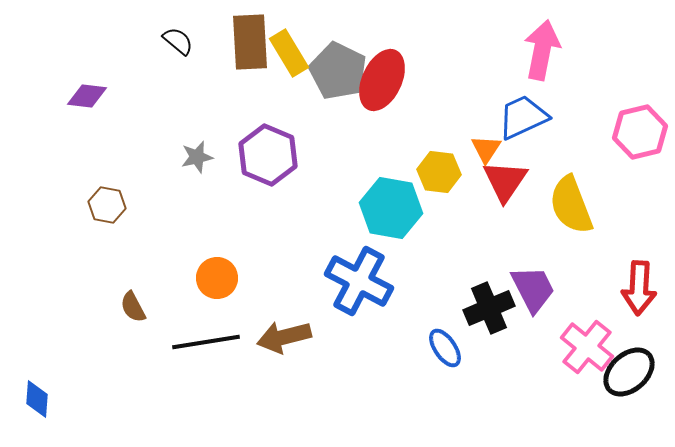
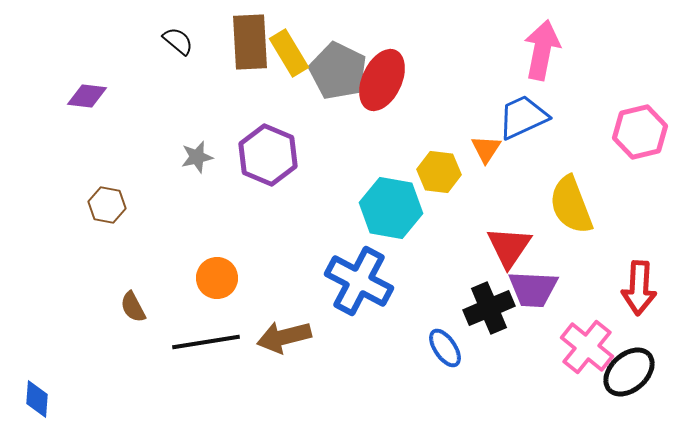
red triangle: moved 4 px right, 66 px down
purple trapezoid: rotated 120 degrees clockwise
